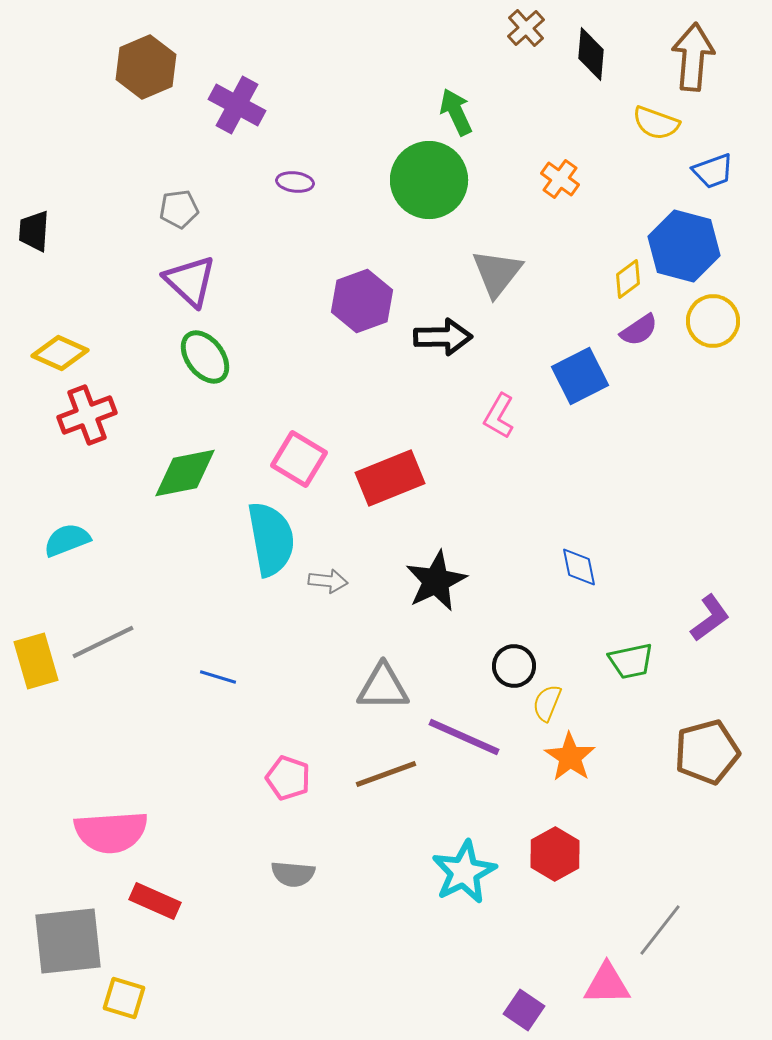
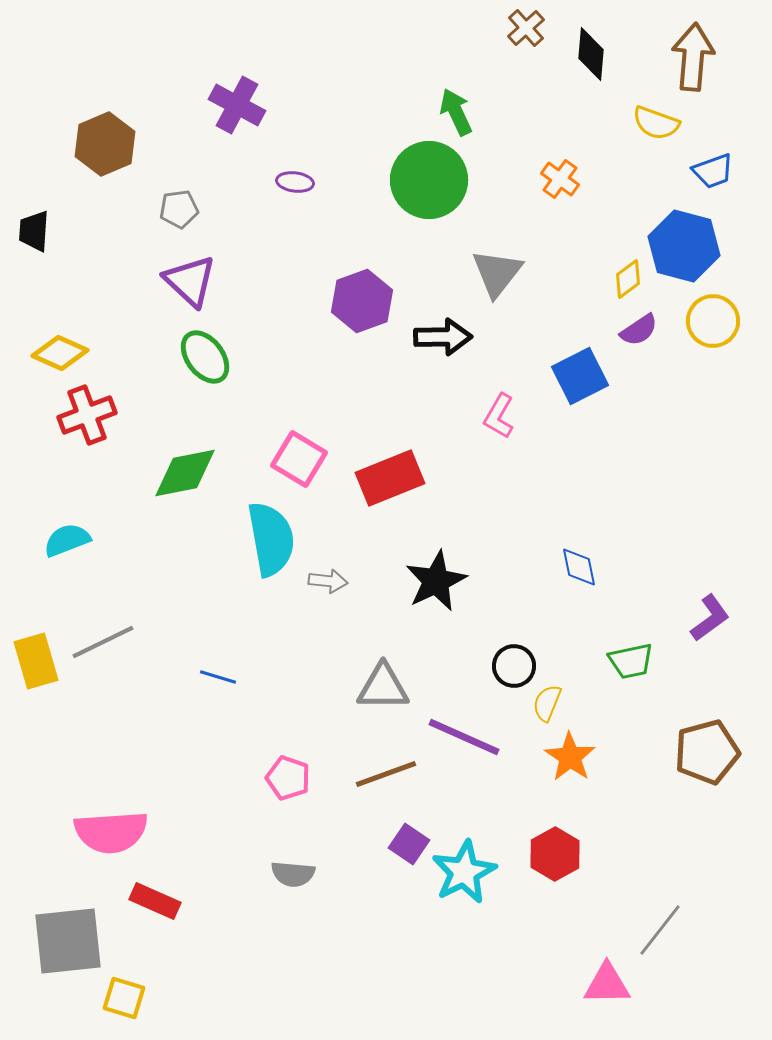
brown hexagon at (146, 67): moved 41 px left, 77 px down
purple square at (524, 1010): moved 115 px left, 166 px up
